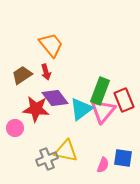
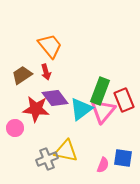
orange trapezoid: moved 1 px left, 1 px down
